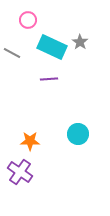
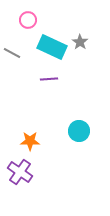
cyan circle: moved 1 px right, 3 px up
